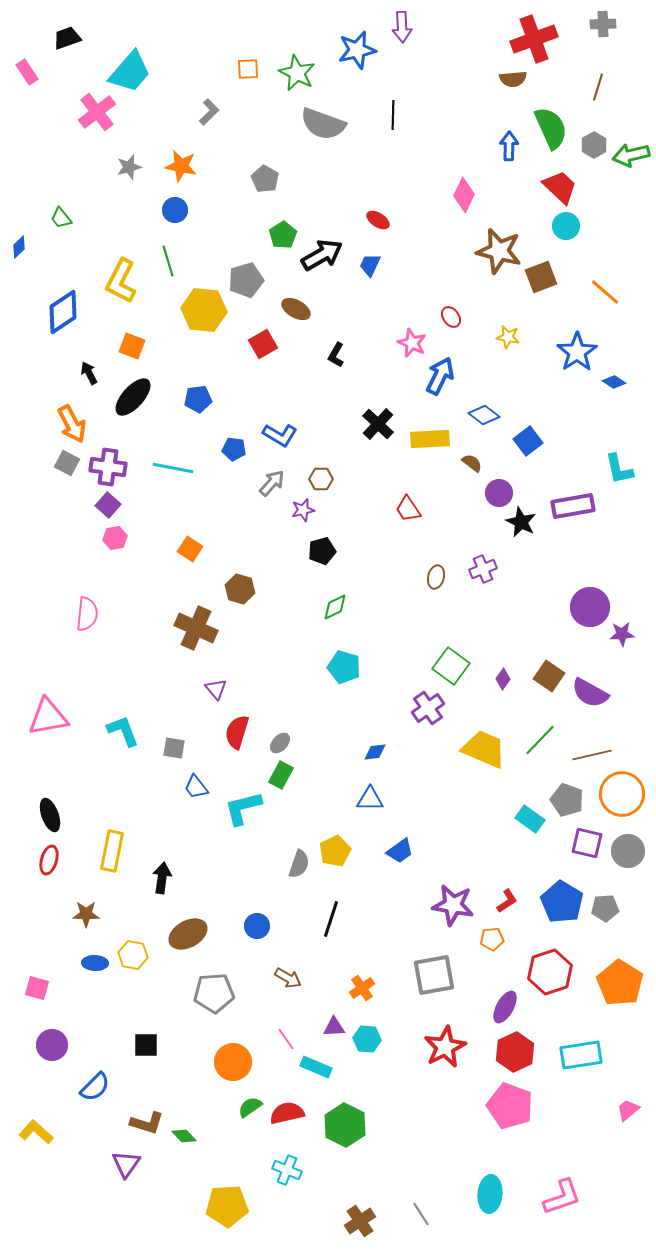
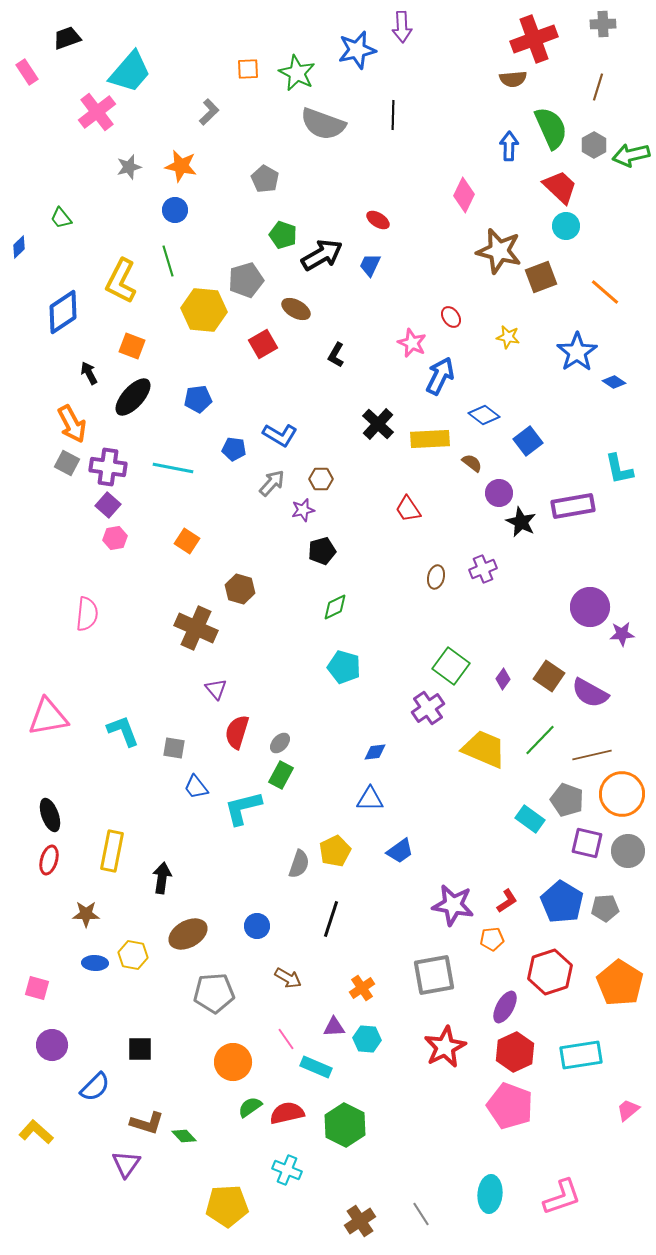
green pentagon at (283, 235): rotated 20 degrees counterclockwise
orange square at (190, 549): moved 3 px left, 8 px up
black square at (146, 1045): moved 6 px left, 4 px down
